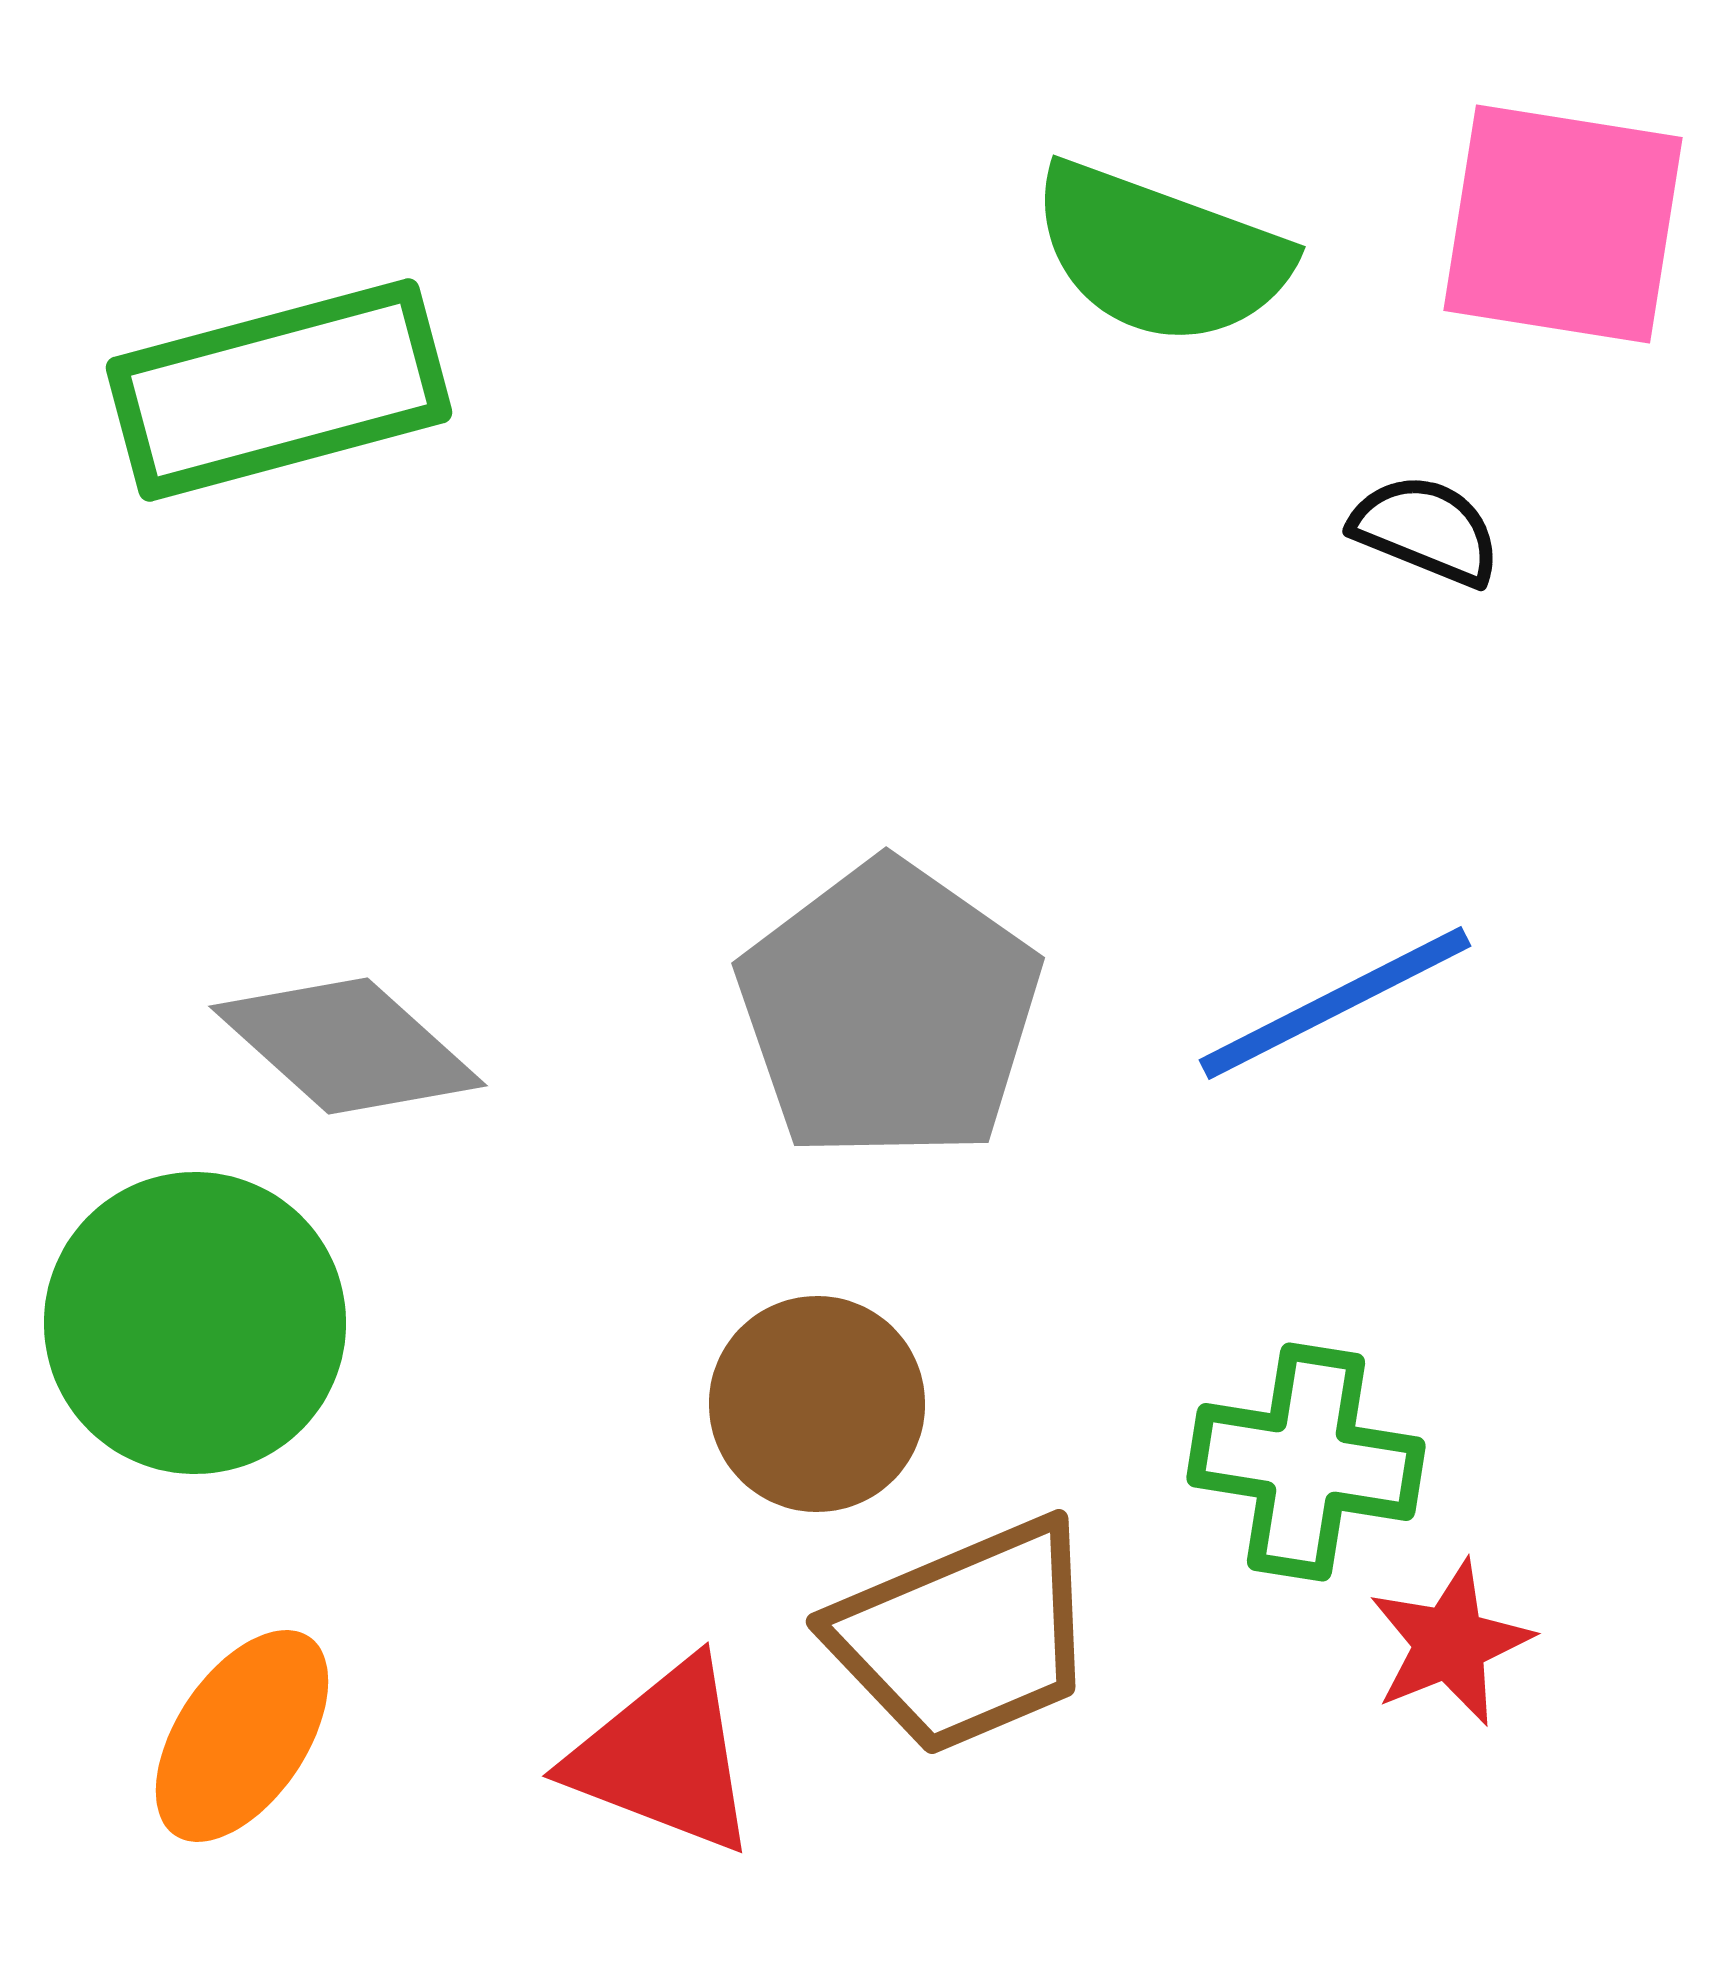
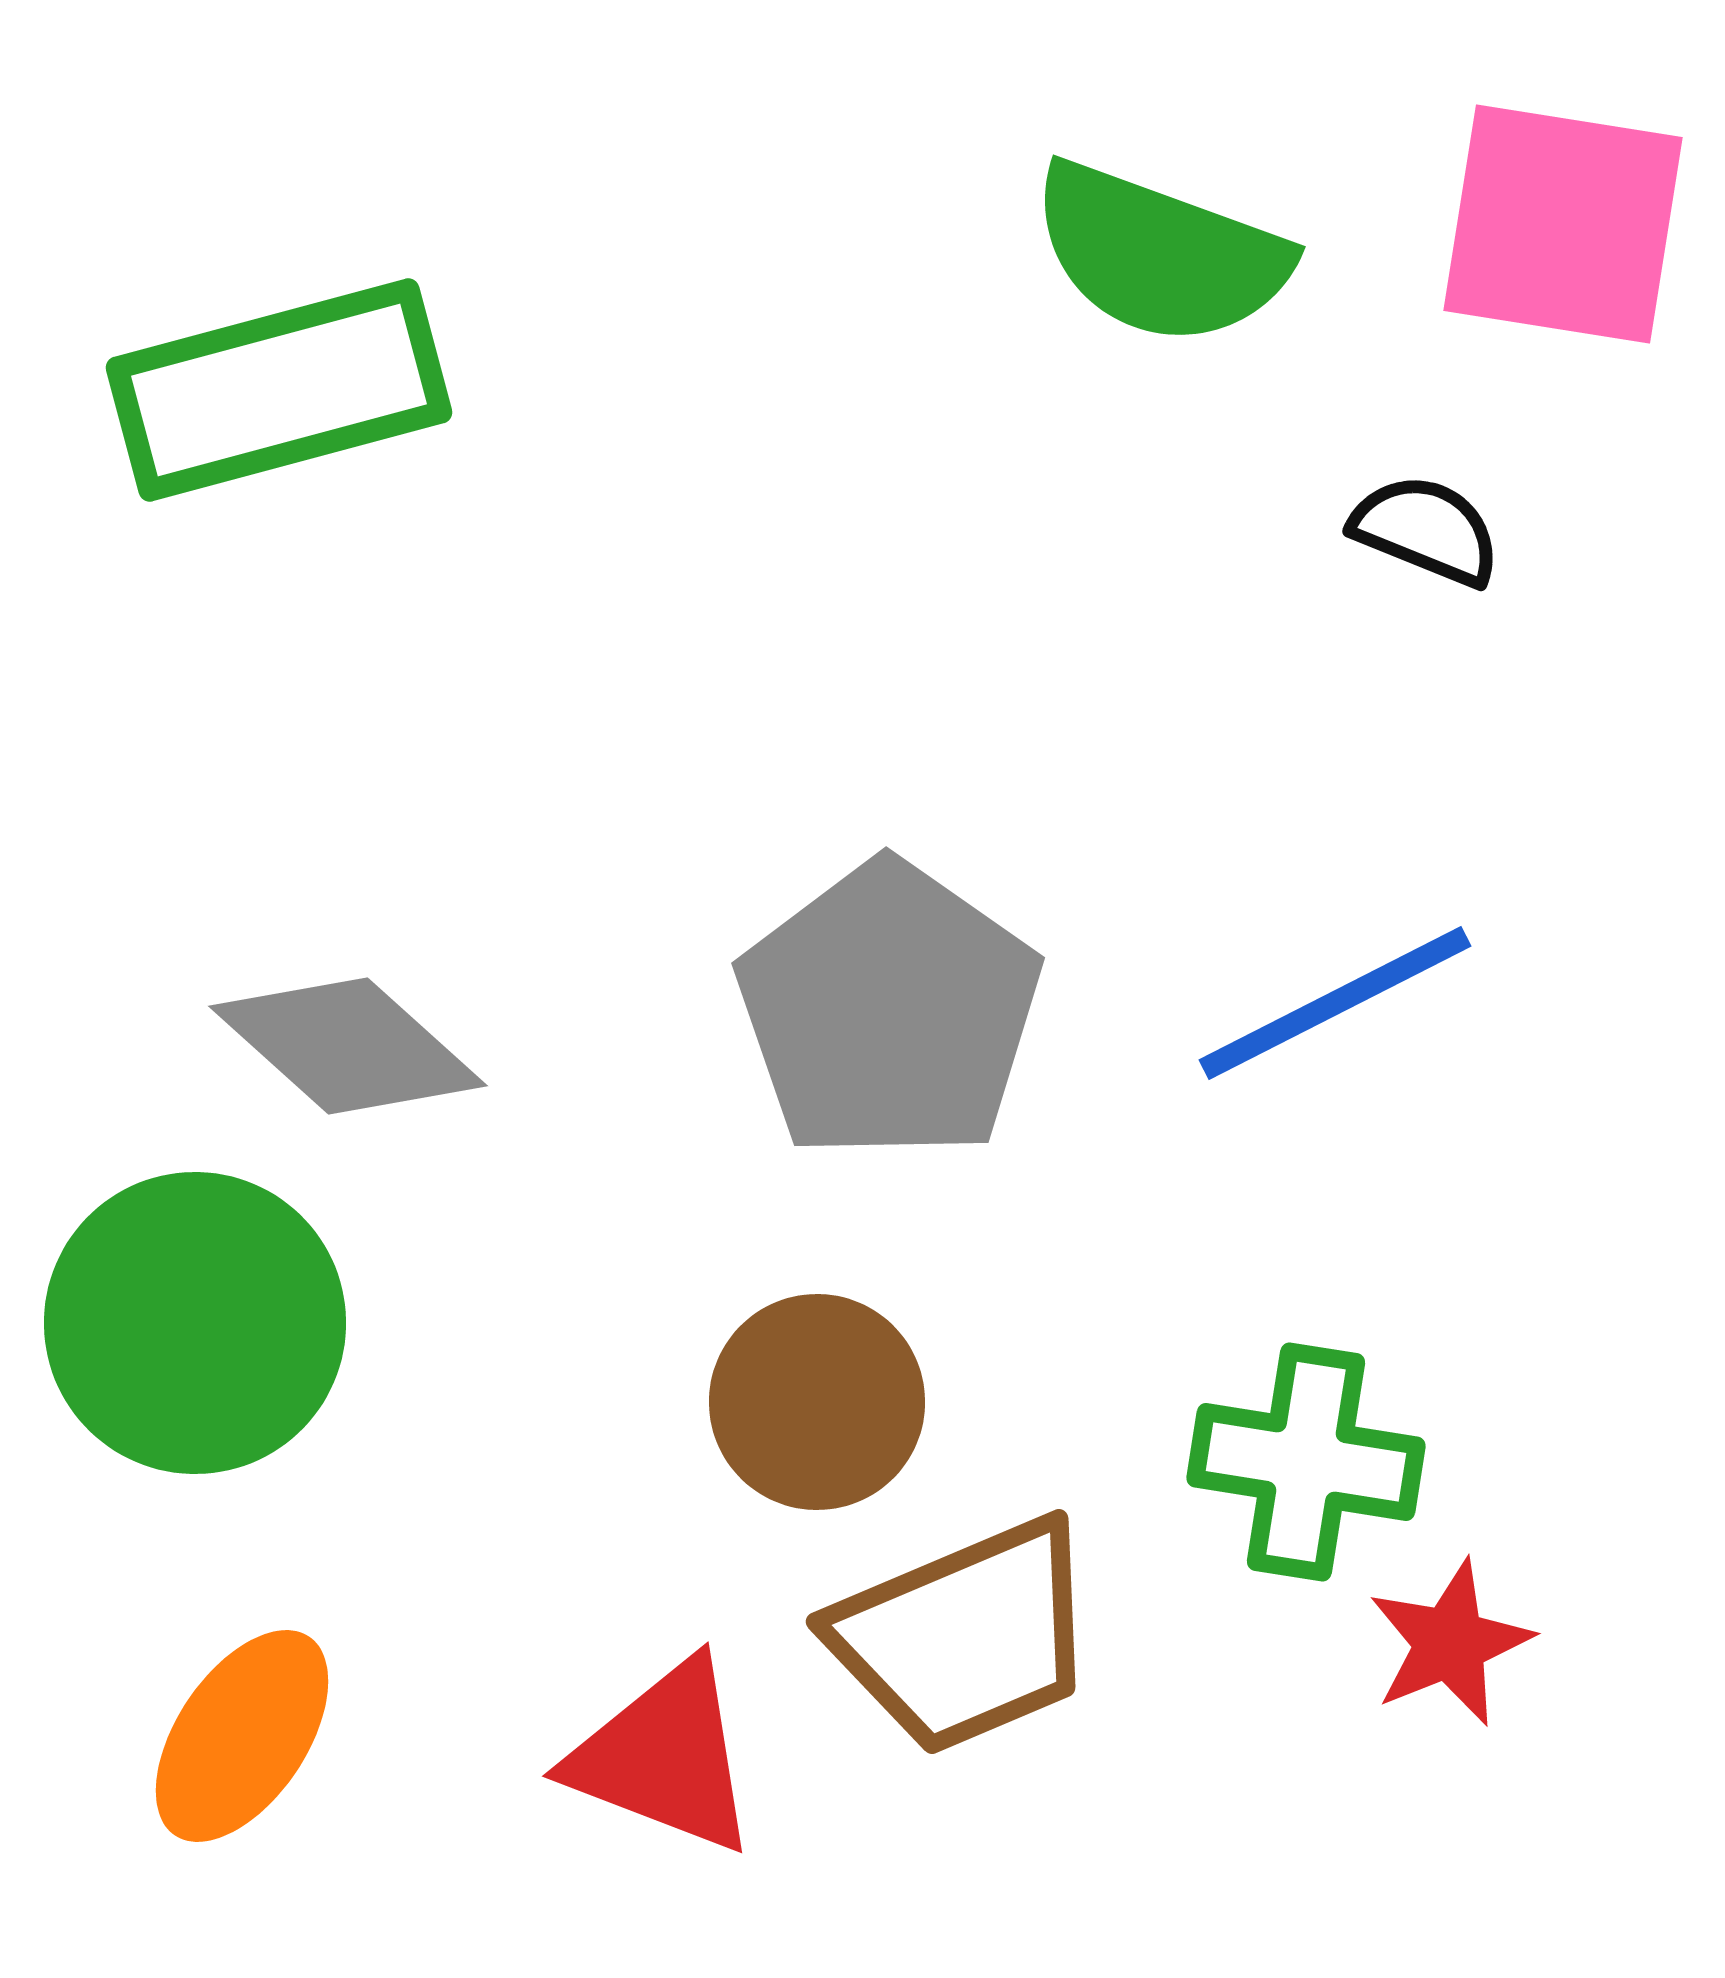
brown circle: moved 2 px up
